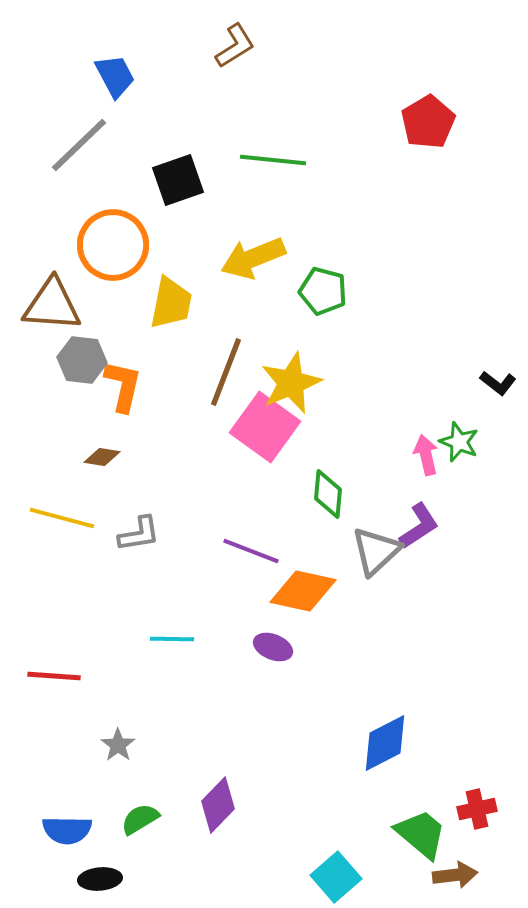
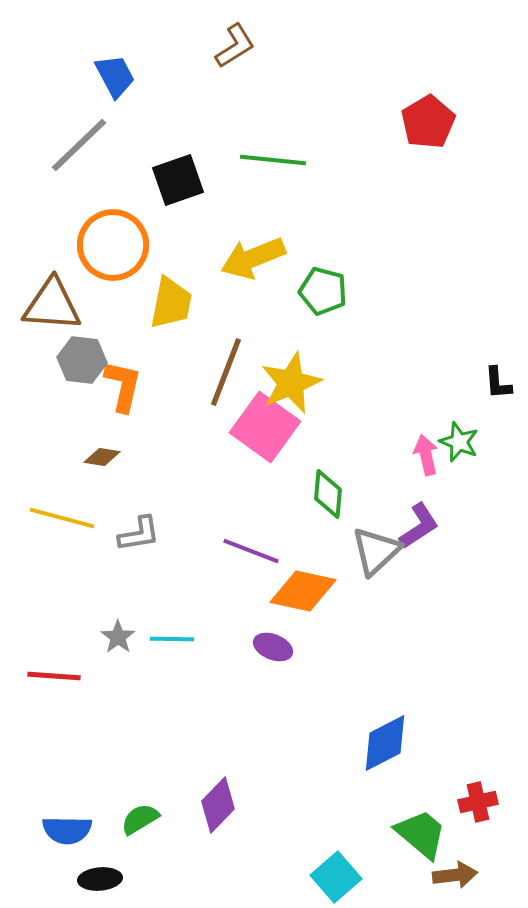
black L-shape: rotated 48 degrees clockwise
gray star: moved 108 px up
red cross: moved 1 px right, 7 px up
